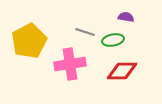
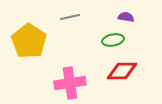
gray line: moved 15 px left, 15 px up; rotated 30 degrees counterclockwise
yellow pentagon: rotated 12 degrees counterclockwise
pink cross: moved 19 px down
